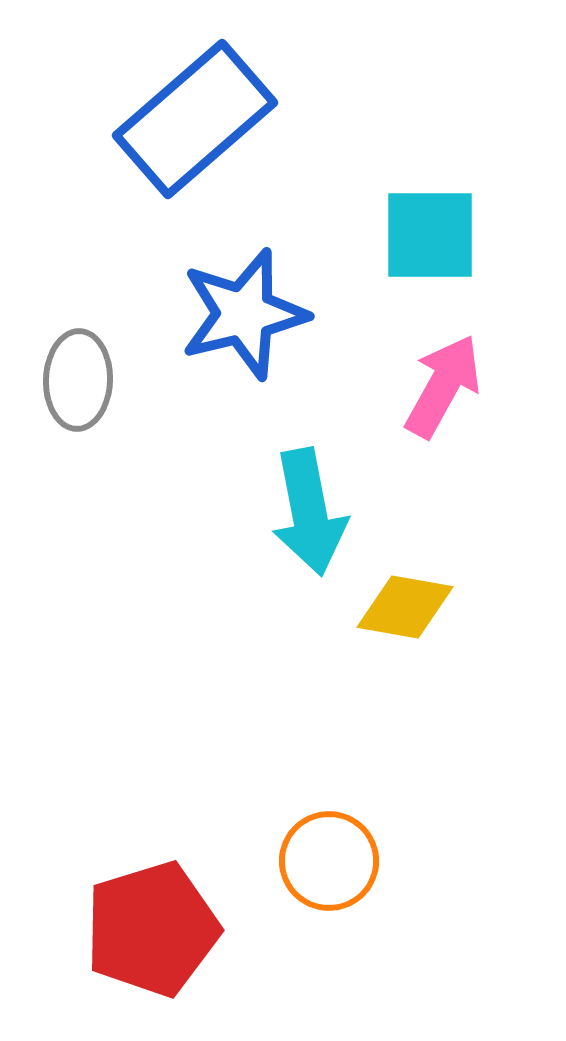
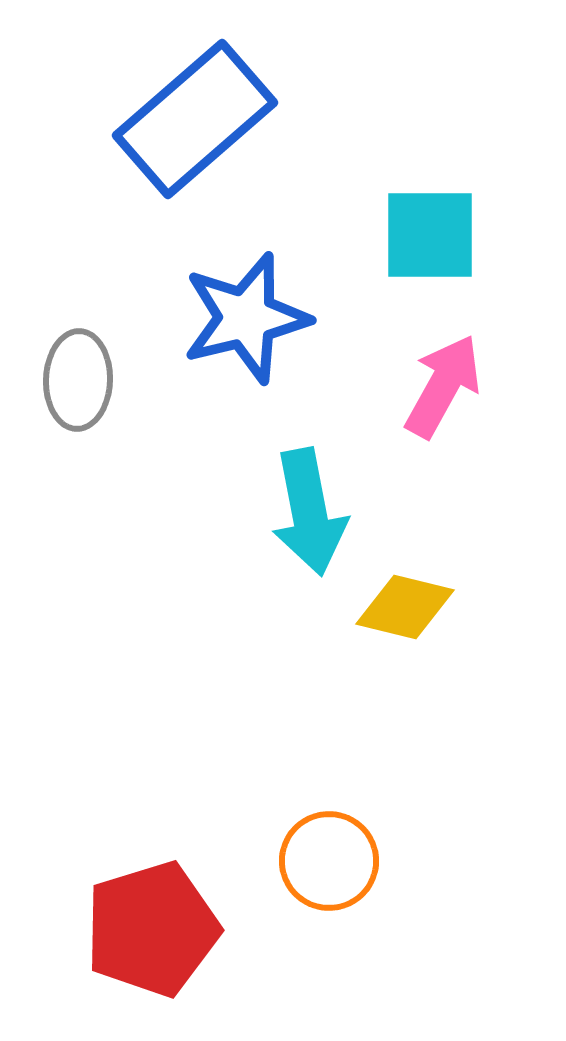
blue star: moved 2 px right, 4 px down
yellow diamond: rotated 4 degrees clockwise
